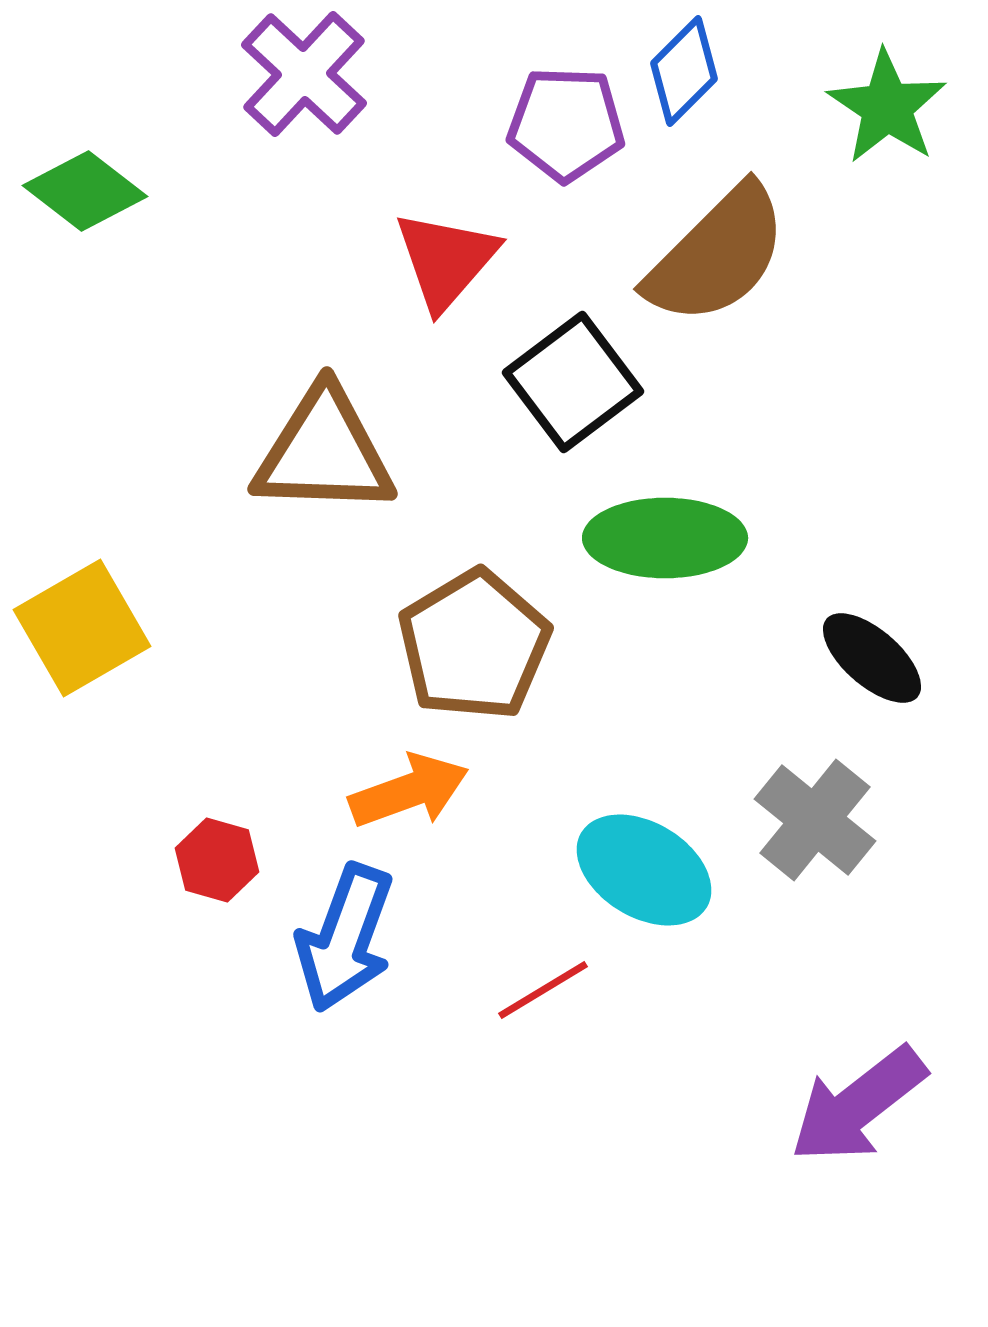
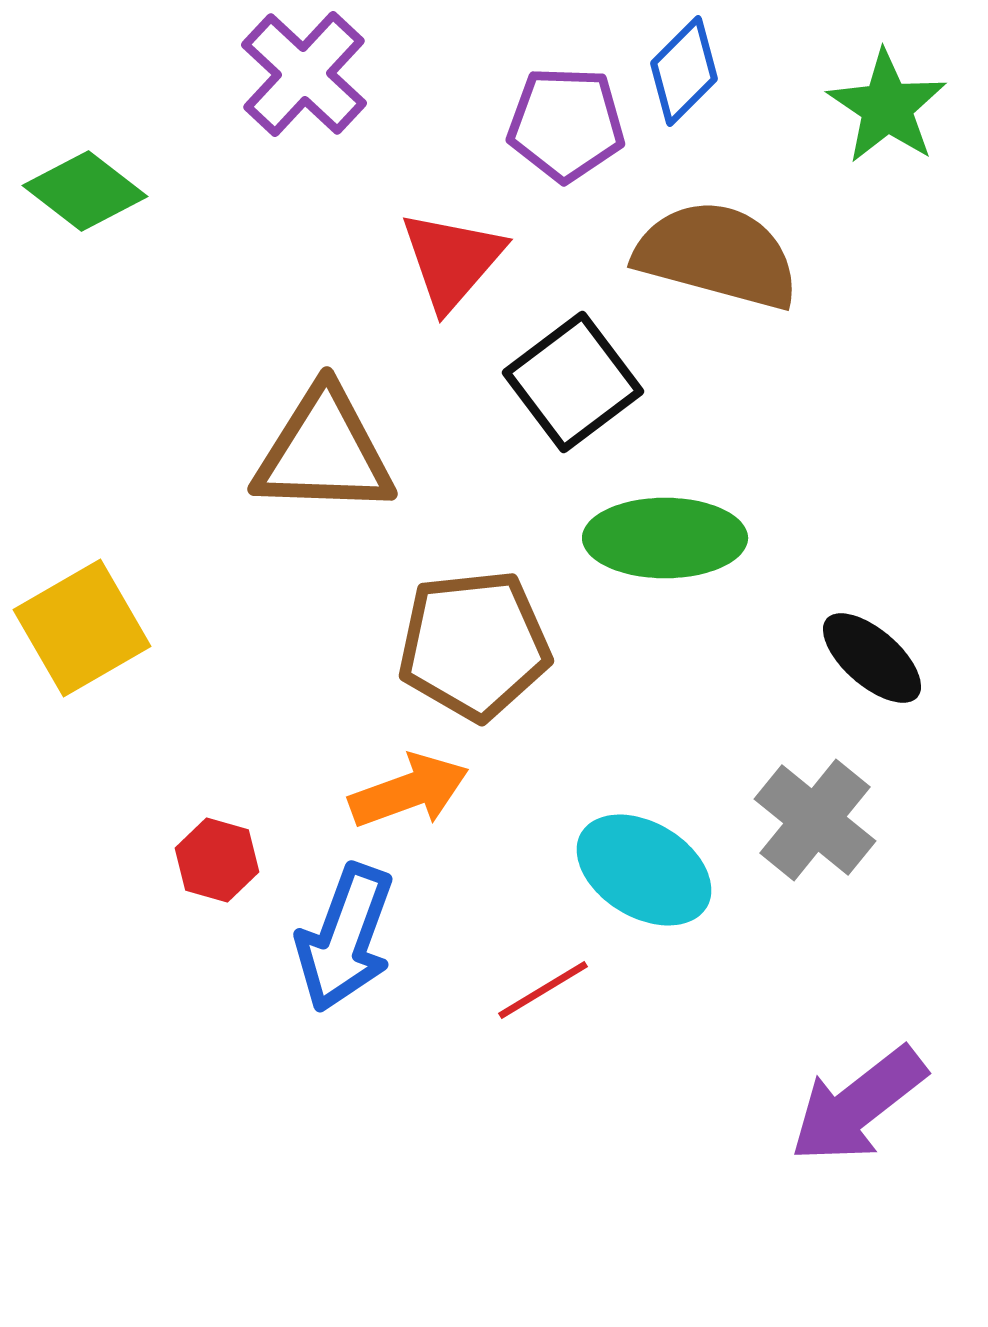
brown semicircle: rotated 120 degrees counterclockwise
red triangle: moved 6 px right
brown pentagon: rotated 25 degrees clockwise
